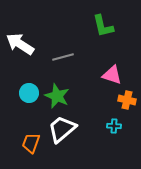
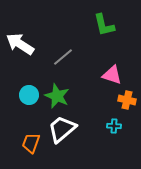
green L-shape: moved 1 px right, 1 px up
gray line: rotated 25 degrees counterclockwise
cyan circle: moved 2 px down
